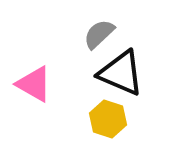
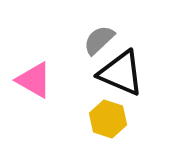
gray semicircle: moved 6 px down
pink triangle: moved 4 px up
